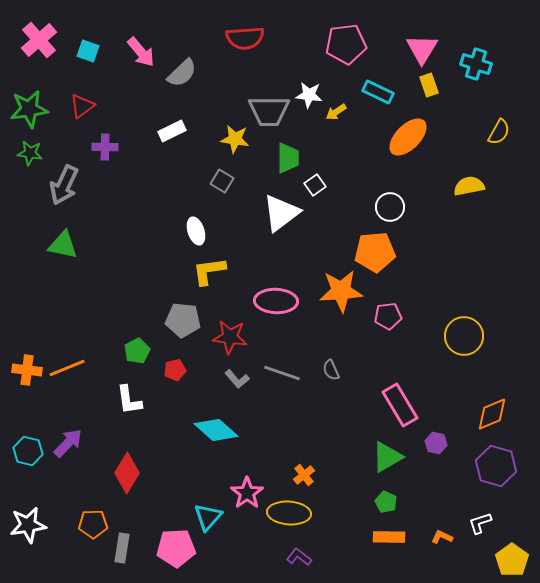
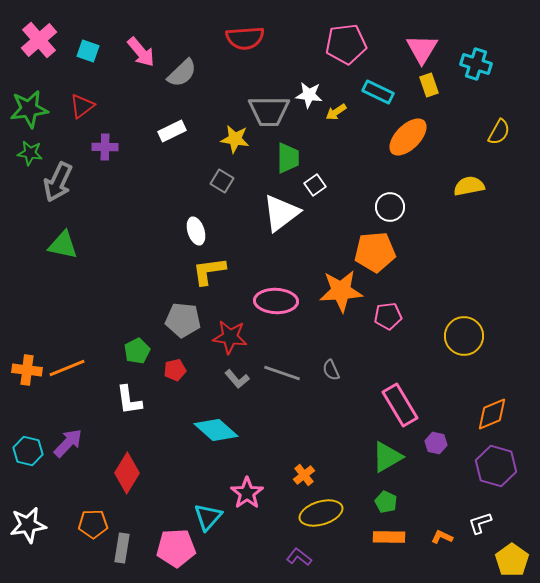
gray arrow at (64, 185): moved 6 px left, 3 px up
yellow ellipse at (289, 513): moved 32 px right; rotated 21 degrees counterclockwise
